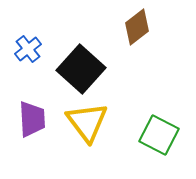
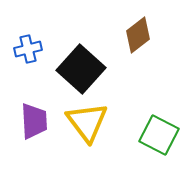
brown diamond: moved 1 px right, 8 px down
blue cross: rotated 24 degrees clockwise
purple trapezoid: moved 2 px right, 2 px down
